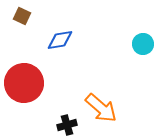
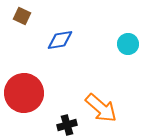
cyan circle: moved 15 px left
red circle: moved 10 px down
